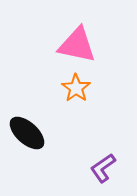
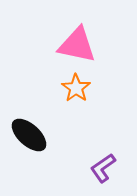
black ellipse: moved 2 px right, 2 px down
